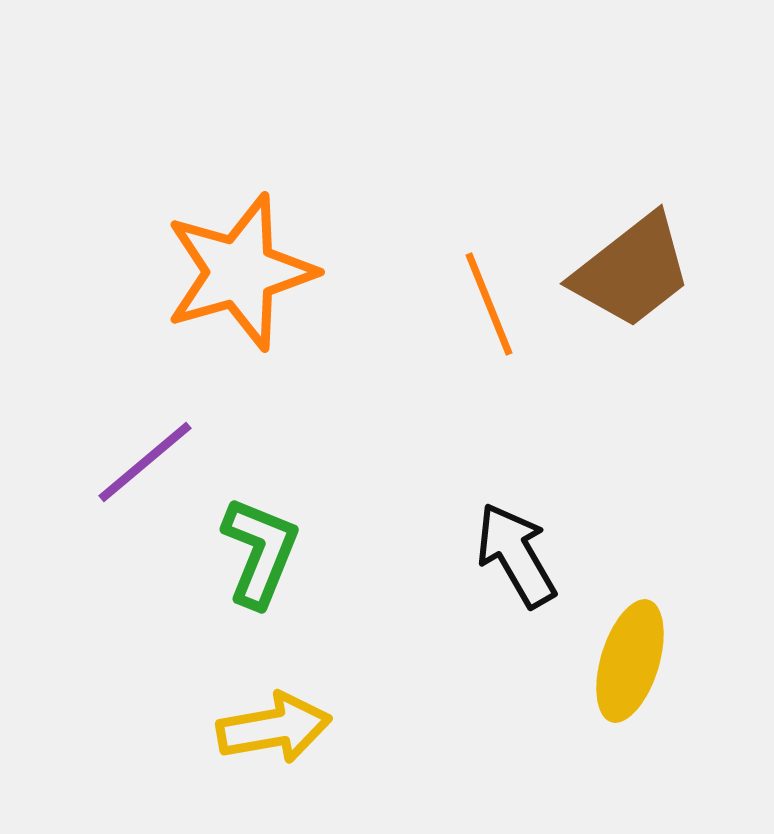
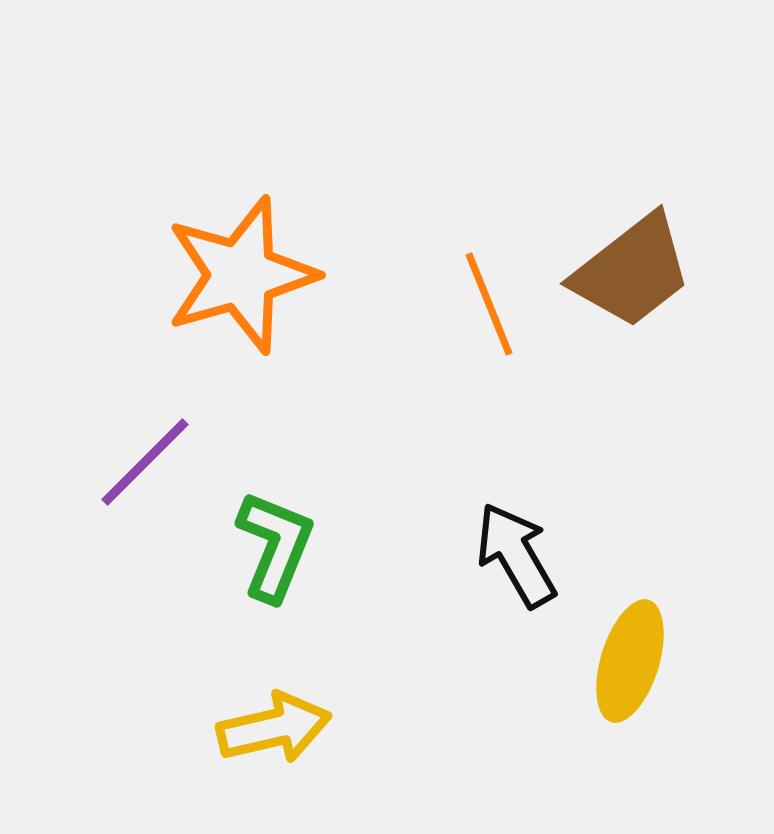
orange star: moved 1 px right, 3 px down
purple line: rotated 5 degrees counterclockwise
green L-shape: moved 15 px right, 6 px up
yellow arrow: rotated 3 degrees counterclockwise
